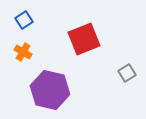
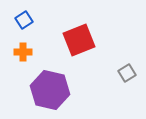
red square: moved 5 px left, 1 px down
orange cross: rotated 30 degrees counterclockwise
